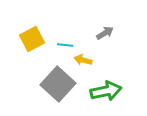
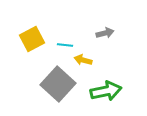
gray arrow: rotated 18 degrees clockwise
